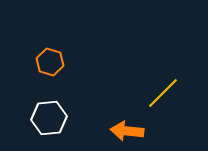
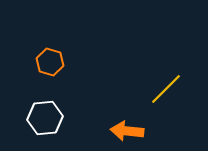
yellow line: moved 3 px right, 4 px up
white hexagon: moved 4 px left
